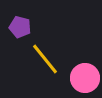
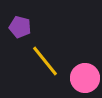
yellow line: moved 2 px down
